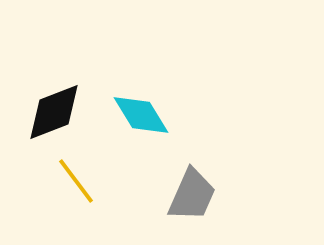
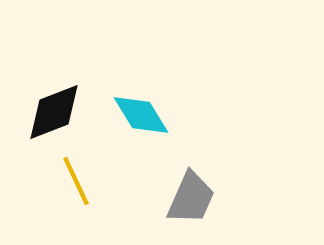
yellow line: rotated 12 degrees clockwise
gray trapezoid: moved 1 px left, 3 px down
